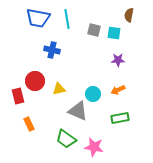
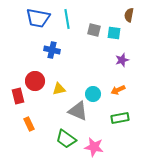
purple star: moved 4 px right; rotated 16 degrees counterclockwise
